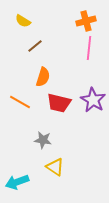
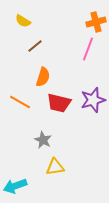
orange cross: moved 10 px right, 1 px down
pink line: moved 1 px left, 1 px down; rotated 15 degrees clockwise
purple star: rotated 25 degrees clockwise
gray star: rotated 18 degrees clockwise
yellow triangle: rotated 42 degrees counterclockwise
cyan arrow: moved 2 px left, 4 px down
